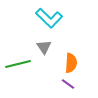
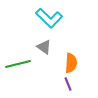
gray triangle: rotated 21 degrees counterclockwise
purple line: rotated 32 degrees clockwise
